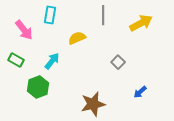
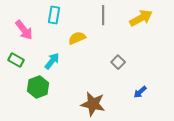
cyan rectangle: moved 4 px right
yellow arrow: moved 5 px up
brown star: rotated 25 degrees clockwise
